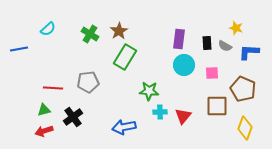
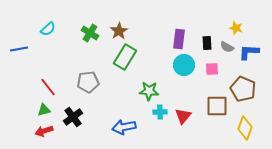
green cross: moved 1 px up
gray semicircle: moved 2 px right, 1 px down
pink square: moved 4 px up
red line: moved 5 px left, 1 px up; rotated 48 degrees clockwise
